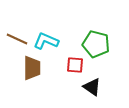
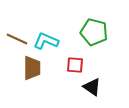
green pentagon: moved 2 px left, 12 px up
